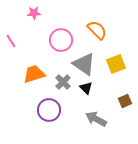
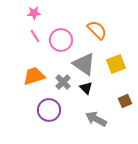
pink line: moved 24 px right, 5 px up
orange trapezoid: moved 2 px down
